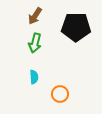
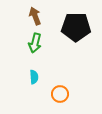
brown arrow: rotated 126 degrees clockwise
